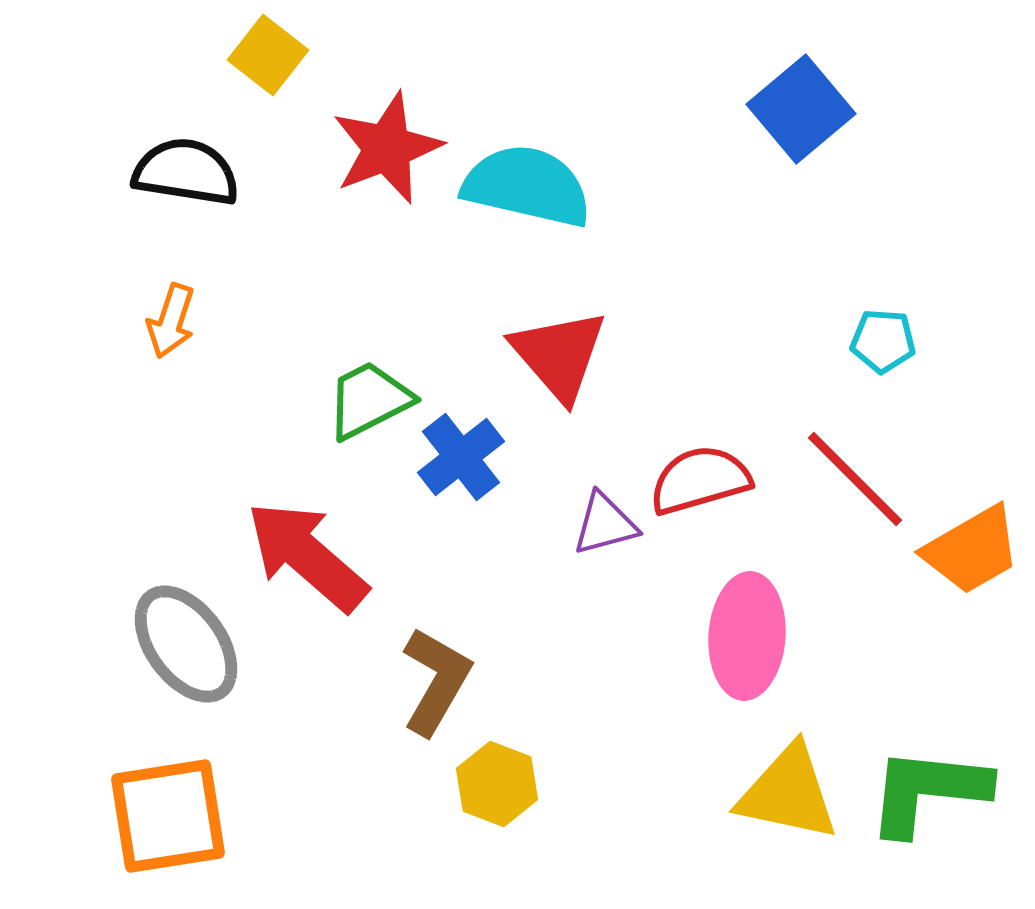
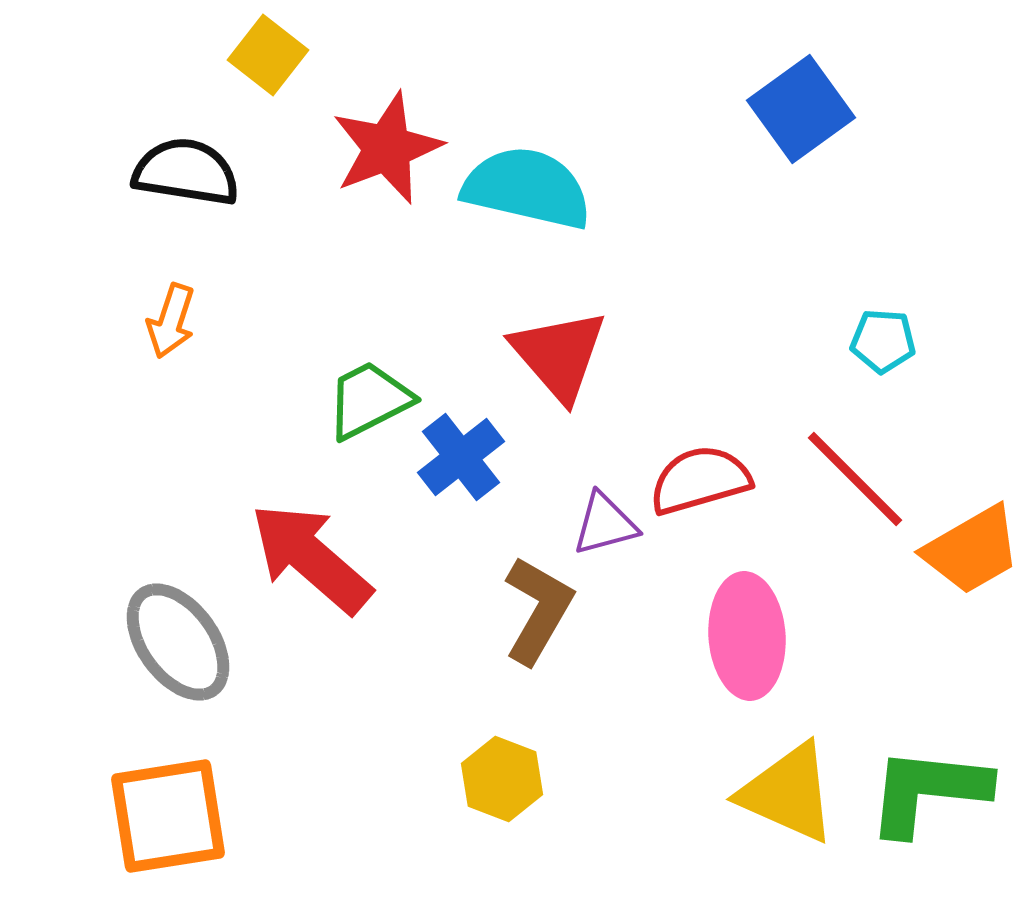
blue square: rotated 4 degrees clockwise
cyan semicircle: moved 2 px down
red arrow: moved 4 px right, 2 px down
pink ellipse: rotated 8 degrees counterclockwise
gray ellipse: moved 8 px left, 2 px up
brown L-shape: moved 102 px right, 71 px up
yellow hexagon: moved 5 px right, 5 px up
yellow triangle: rotated 12 degrees clockwise
